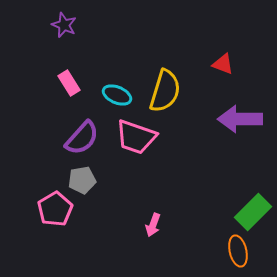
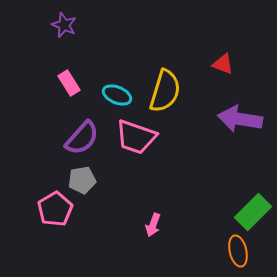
purple arrow: rotated 9 degrees clockwise
